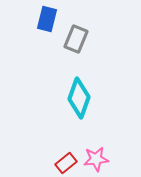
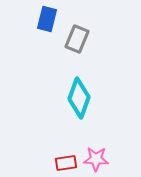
gray rectangle: moved 1 px right
pink star: rotated 10 degrees clockwise
red rectangle: rotated 30 degrees clockwise
